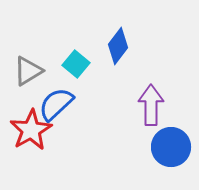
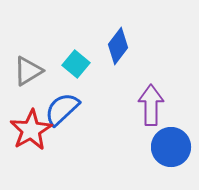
blue semicircle: moved 6 px right, 5 px down
